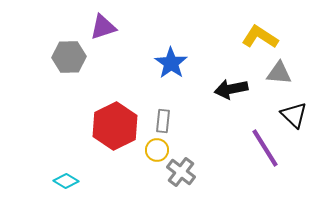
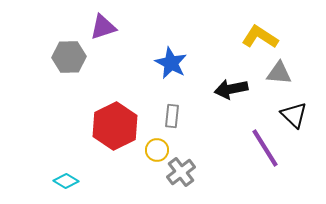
blue star: rotated 8 degrees counterclockwise
gray rectangle: moved 9 px right, 5 px up
gray cross: rotated 16 degrees clockwise
